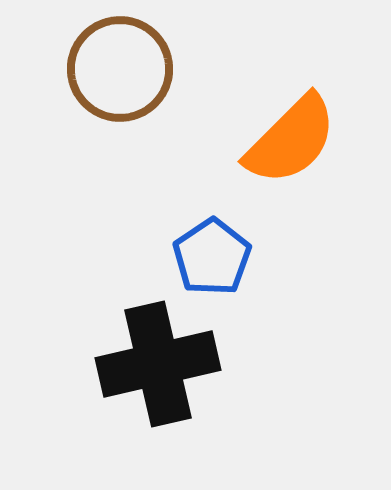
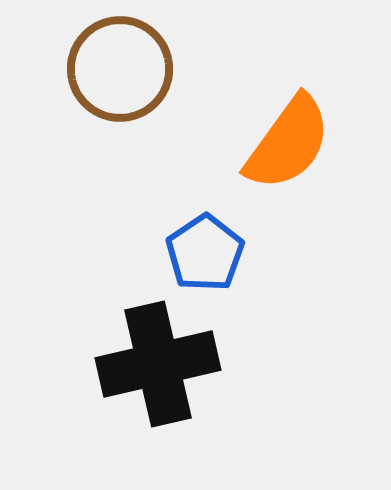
orange semicircle: moved 3 px left, 3 px down; rotated 9 degrees counterclockwise
blue pentagon: moved 7 px left, 4 px up
